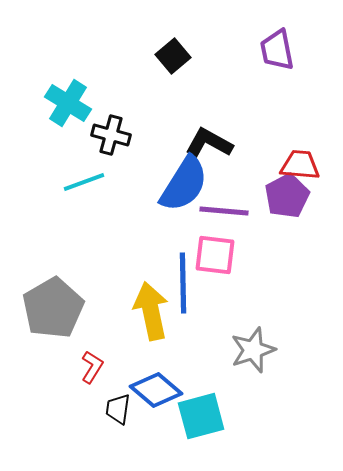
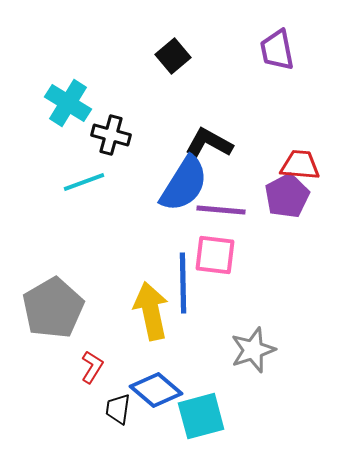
purple line: moved 3 px left, 1 px up
